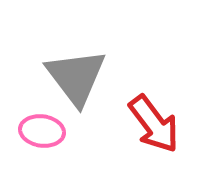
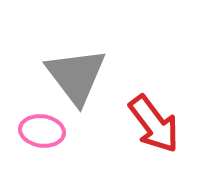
gray triangle: moved 1 px up
